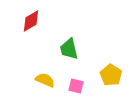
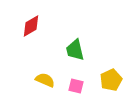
red diamond: moved 5 px down
green trapezoid: moved 6 px right, 1 px down
yellow pentagon: moved 5 px down; rotated 15 degrees clockwise
